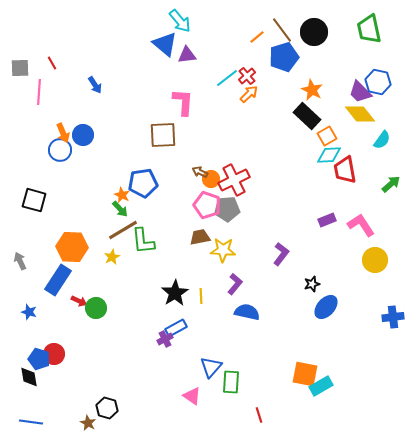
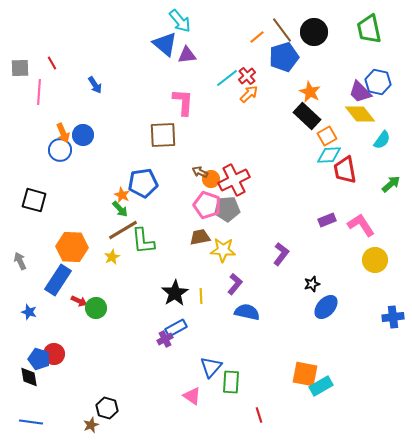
orange star at (312, 90): moved 2 px left, 2 px down
brown star at (88, 423): moved 3 px right, 2 px down; rotated 21 degrees clockwise
